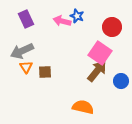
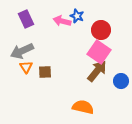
red circle: moved 11 px left, 3 px down
pink square: moved 1 px left, 1 px up
